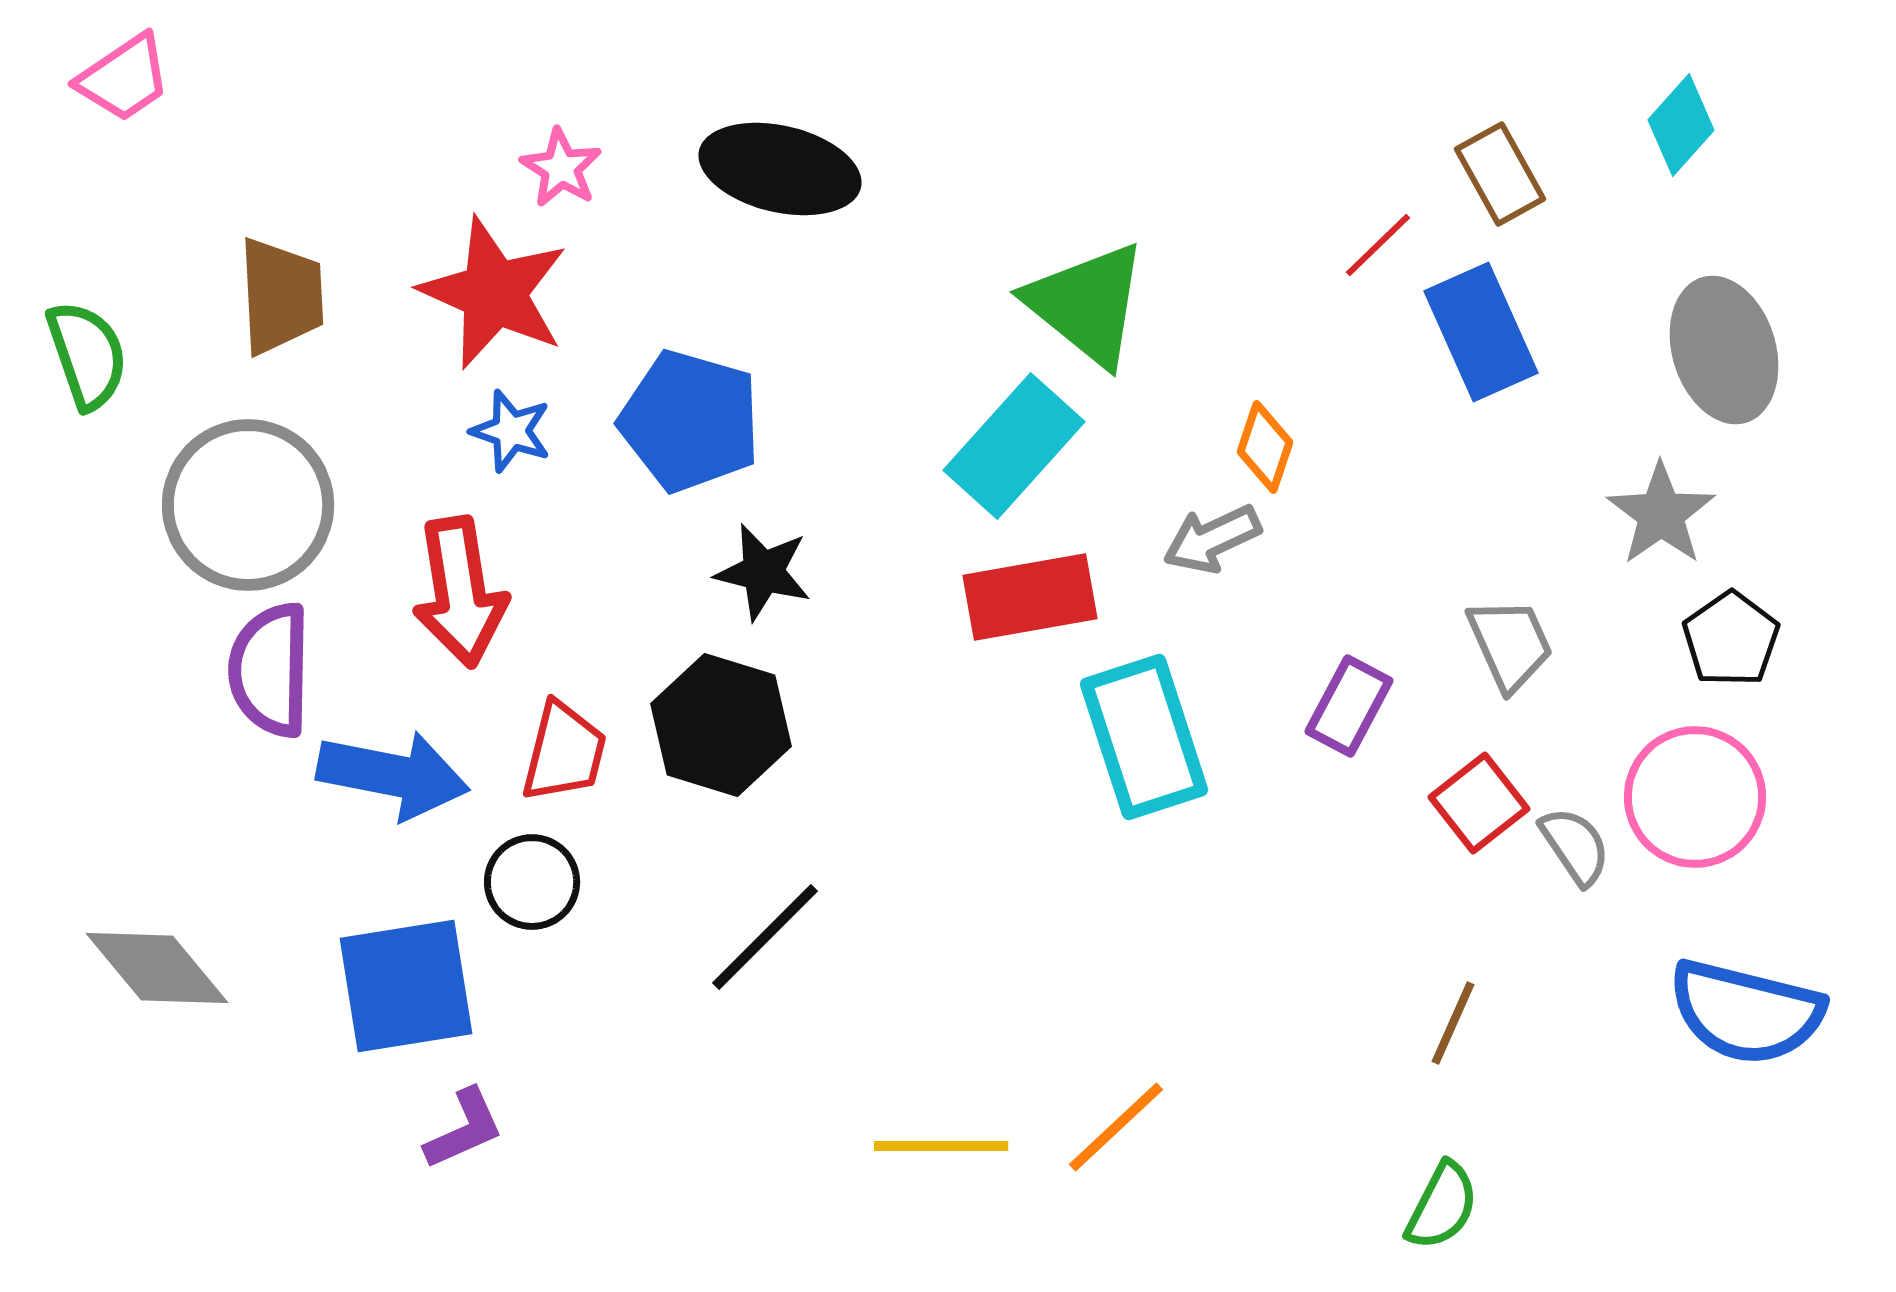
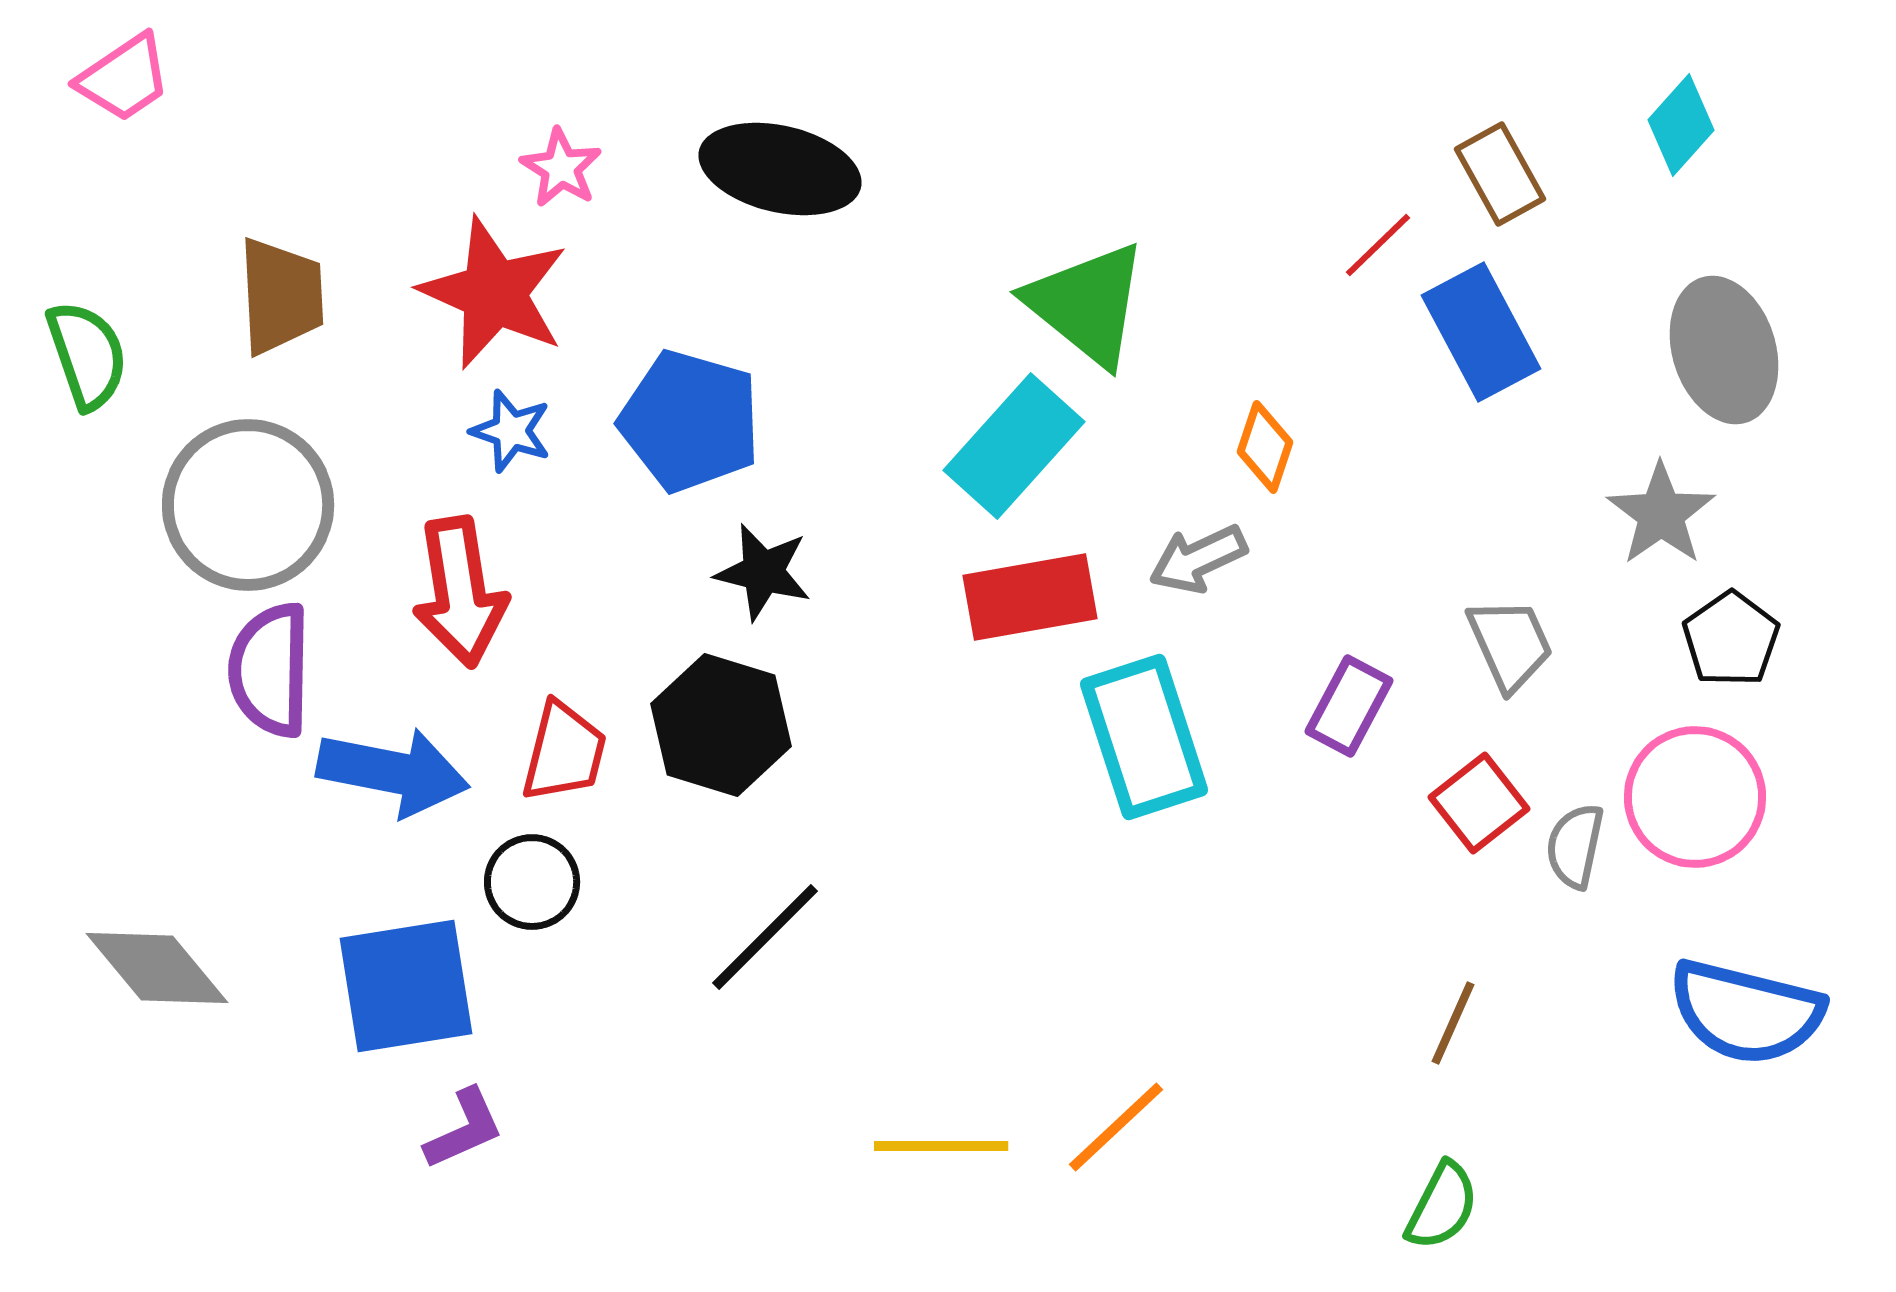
blue rectangle at (1481, 332): rotated 4 degrees counterclockwise
gray arrow at (1212, 539): moved 14 px left, 20 px down
blue arrow at (393, 775): moved 3 px up
gray semicircle at (1575, 846): rotated 134 degrees counterclockwise
